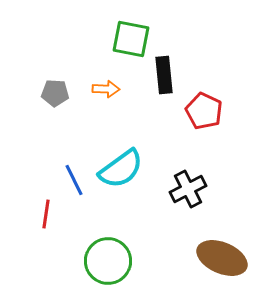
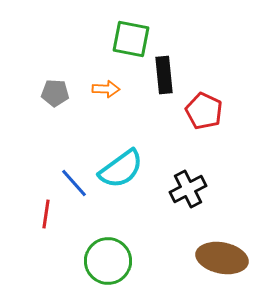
blue line: moved 3 px down; rotated 16 degrees counterclockwise
brown ellipse: rotated 12 degrees counterclockwise
